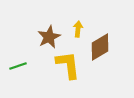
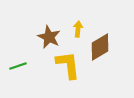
brown star: rotated 20 degrees counterclockwise
